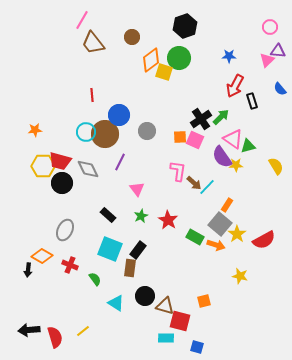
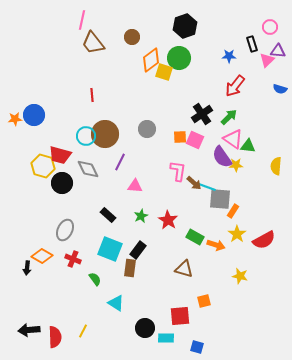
pink line at (82, 20): rotated 18 degrees counterclockwise
red arrow at (235, 86): rotated 10 degrees clockwise
blue semicircle at (280, 89): rotated 32 degrees counterclockwise
black rectangle at (252, 101): moved 57 px up
blue circle at (119, 115): moved 85 px left
green arrow at (221, 117): moved 8 px right
black cross at (201, 119): moved 1 px right, 5 px up
orange star at (35, 130): moved 20 px left, 11 px up
gray circle at (147, 131): moved 2 px up
cyan circle at (86, 132): moved 4 px down
green triangle at (248, 146): rotated 21 degrees clockwise
red trapezoid at (60, 161): moved 6 px up
yellow hexagon at (43, 166): rotated 15 degrees clockwise
yellow semicircle at (276, 166): rotated 144 degrees counterclockwise
cyan line at (207, 187): rotated 66 degrees clockwise
pink triangle at (137, 189): moved 2 px left, 3 px up; rotated 49 degrees counterclockwise
orange rectangle at (227, 205): moved 6 px right, 6 px down
gray square at (220, 224): moved 25 px up; rotated 35 degrees counterclockwise
red cross at (70, 265): moved 3 px right, 6 px up
black arrow at (28, 270): moved 1 px left, 2 px up
black circle at (145, 296): moved 32 px down
brown triangle at (165, 306): moved 19 px right, 37 px up
red square at (180, 321): moved 5 px up; rotated 20 degrees counterclockwise
yellow line at (83, 331): rotated 24 degrees counterclockwise
red semicircle at (55, 337): rotated 15 degrees clockwise
